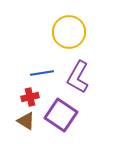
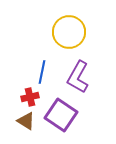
blue line: moved 1 px up; rotated 70 degrees counterclockwise
